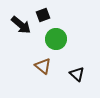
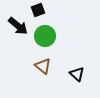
black square: moved 5 px left, 5 px up
black arrow: moved 3 px left, 1 px down
green circle: moved 11 px left, 3 px up
